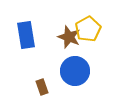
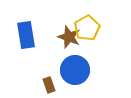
yellow pentagon: moved 1 px left, 1 px up
blue circle: moved 1 px up
brown rectangle: moved 7 px right, 2 px up
